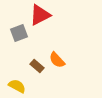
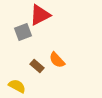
gray square: moved 4 px right, 1 px up
